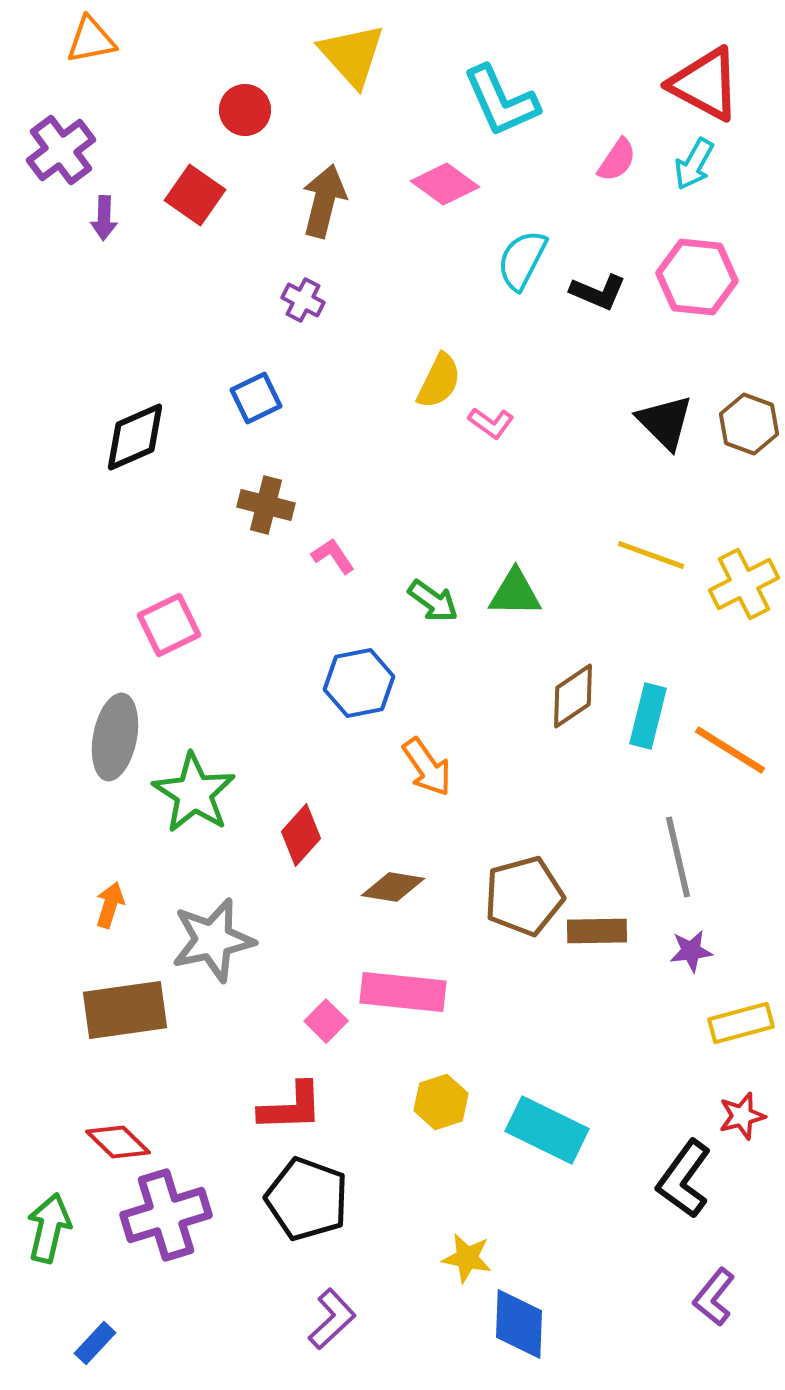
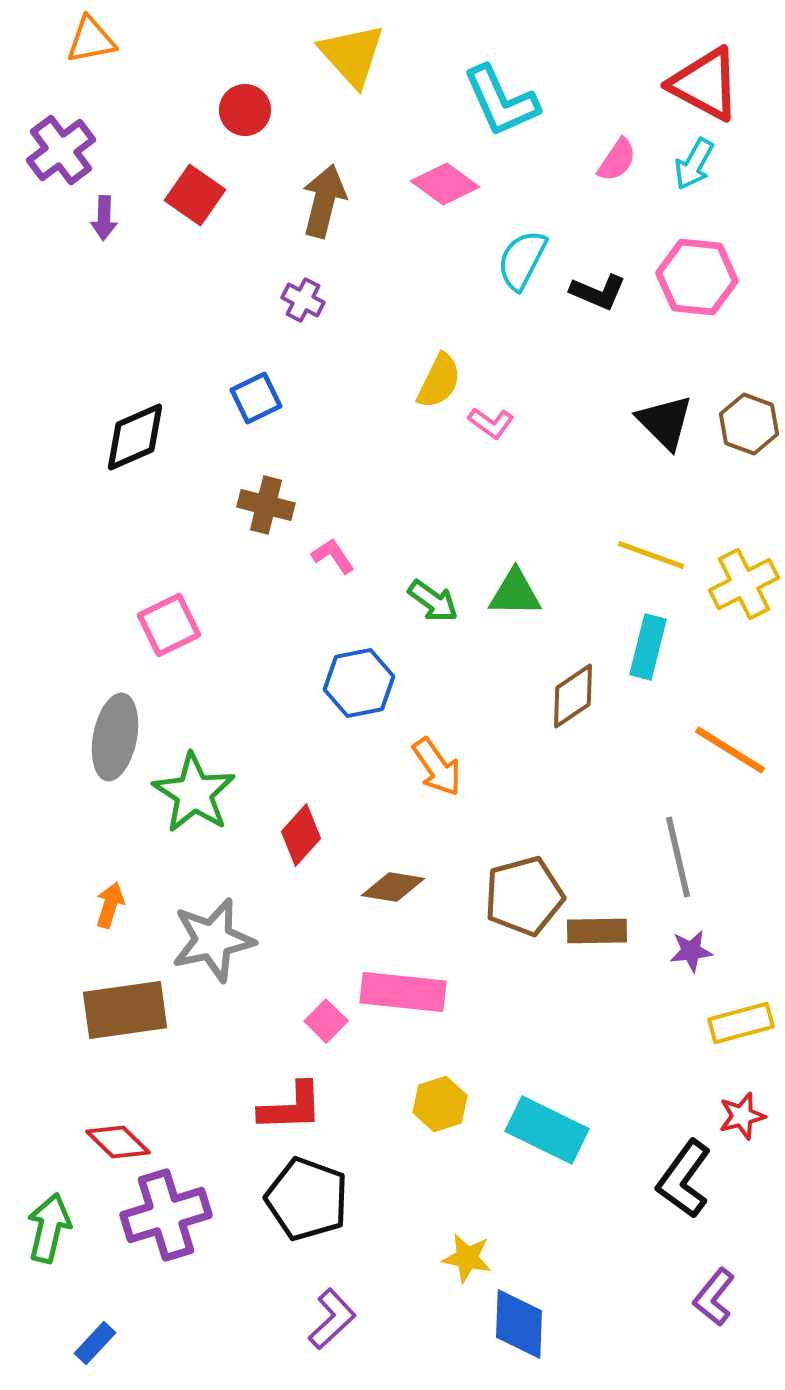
cyan rectangle at (648, 716): moved 69 px up
orange arrow at (427, 767): moved 10 px right
yellow hexagon at (441, 1102): moved 1 px left, 2 px down
